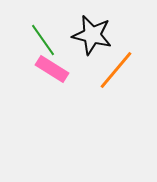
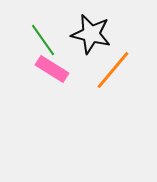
black star: moved 1 px left, 1 px up
orange line: moved 3 px left
